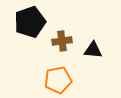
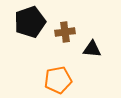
brown cross: moved 3 px right, 9 px up
black triangle: moved 1 px left, 1 px up
